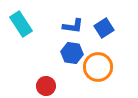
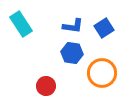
orange circle: moved 4 px right, 6 px down
